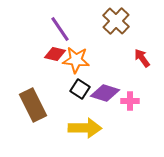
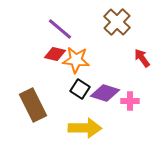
brown cross: moved 1 px right, 1 px down
purple line: rotated 16 degrees counterclockwise
